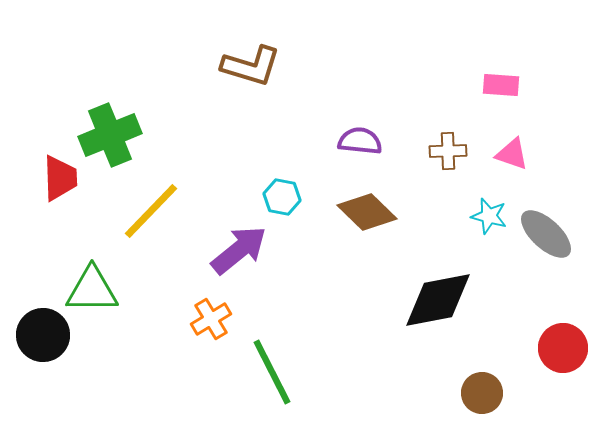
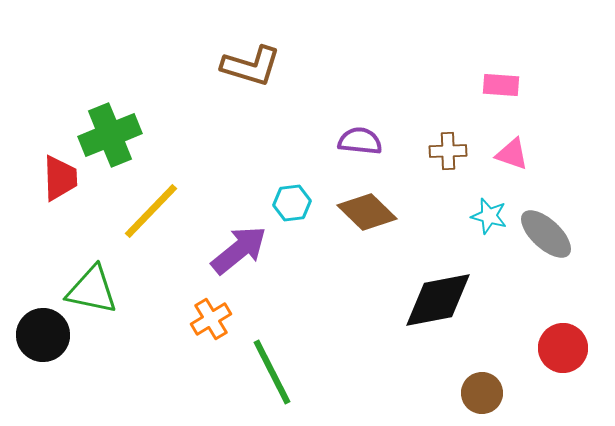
cyan hexagon: moved 10 px right, 6 px down; rotated 18 degrees counterclockwise
green triangle: rotated 12 degrees clockwise
